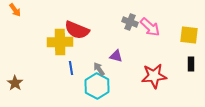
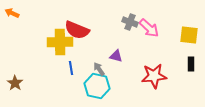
orange arrow: moved 3 px left, 3 px down; rotated 152 degrees clockwise
pink arrow: moved 1 px left, 1 px down
cyan hexagon: rotated 15 degrees counterclockwise
